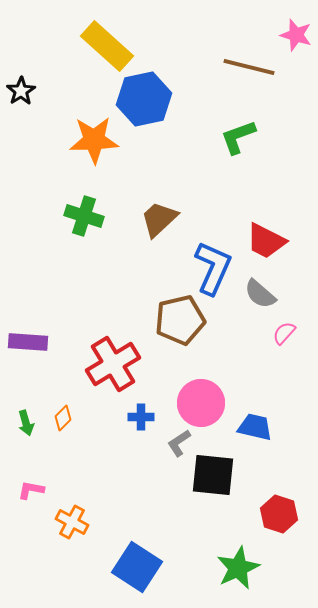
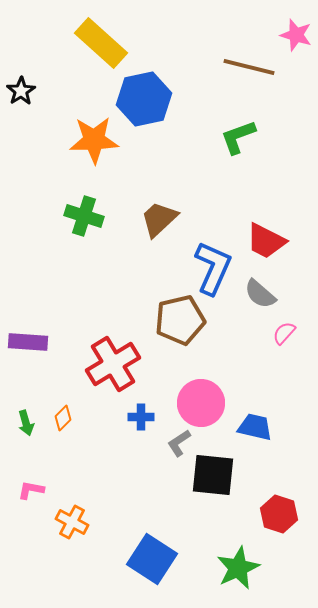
yellow rectangle: moved 6 px left, 3 px up
blue square: moved 15 px right, 8 px up
